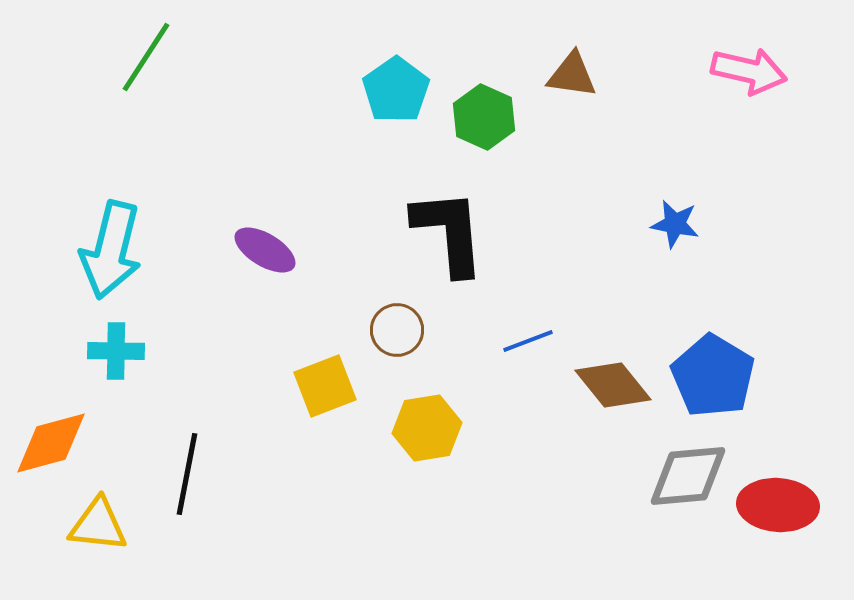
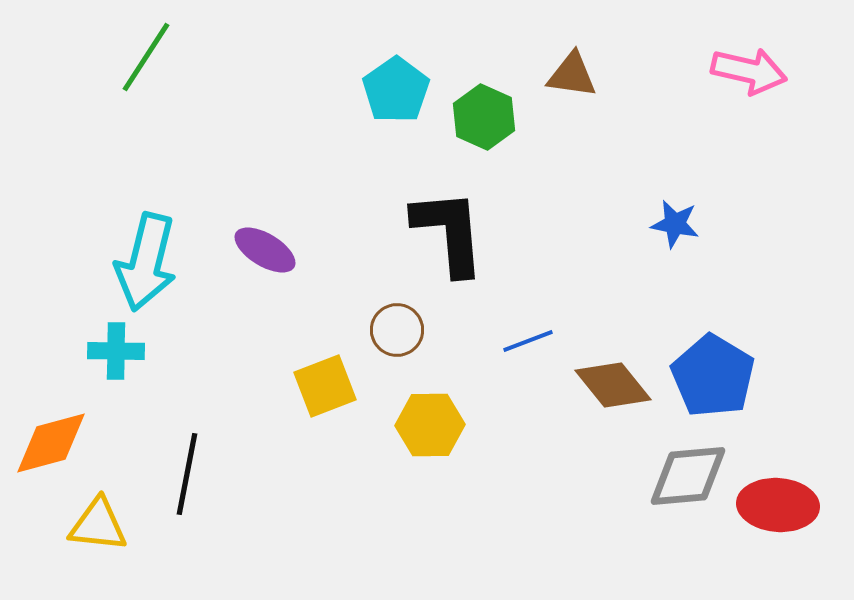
cyan arrow: moved 35 px right, 12 px down
yellow hexagon: moved 3 px right, 3 px up; rotated 8 degrees clockwise
